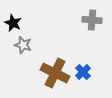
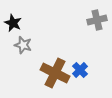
gray cross: moved 5 px right; rotated 18 degrees counterclockwise
blue cross: moved 3 px left, 2 px up
